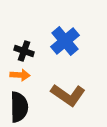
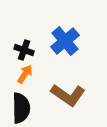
black cross: moved 1 px up
orange arrow: moved 5 px right, 1 px up; rotated 60 degrees counterclockwise
black semicircle: moved 2 px right, 1 px down
